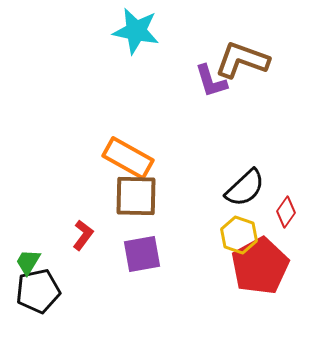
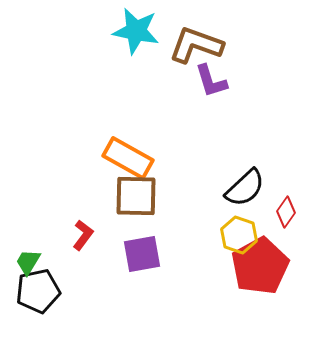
brown L-shape: moved 46 px left, 15 px up
